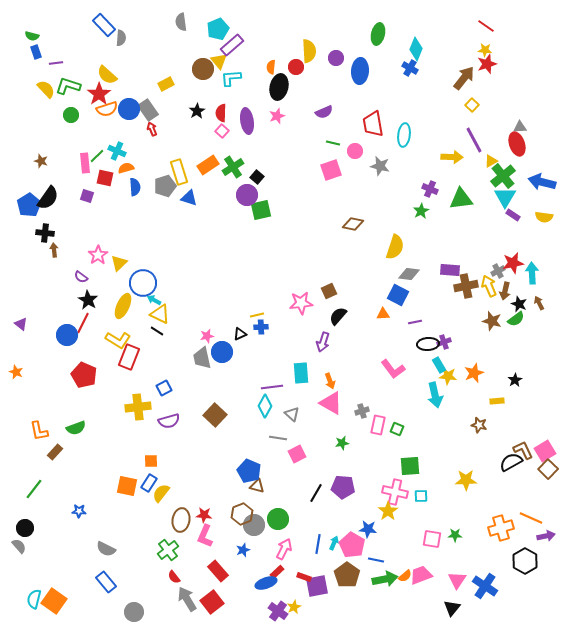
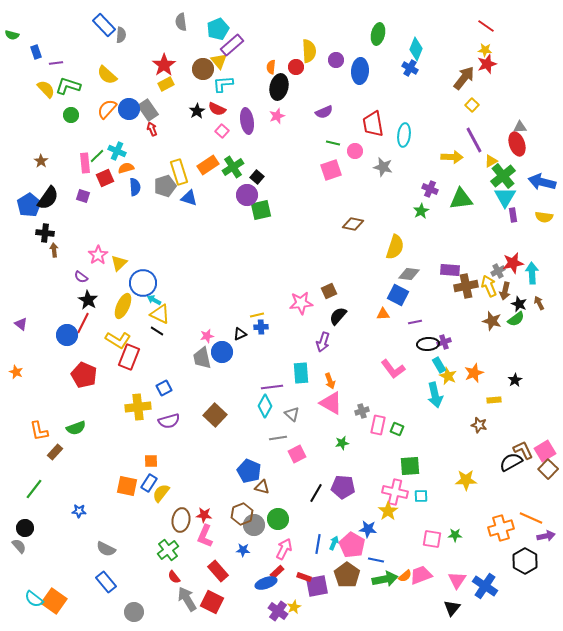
green semicircle at (32, 36): moved 20 px left, 1 px up
gray semicircle at (121, 38): moved 3 px up
purple circle at (336, 58): moved 2 px down
cyan L-shape at (231, 78): moved 8 px left, 6 px down
red star at (99, 94): moved 65 px right, 29 px up
orange semicircle at (107, 109): rotated 150 degrees clockwise
red semicircle at (221, 113): moved 4 px left, 4 px up; rotated 66 degrees counterclockwise
brown star at (41, 161): rotated 16 degrees clockwise
gray star at (380, 166): moved 3 px right, 1 px down
red square at (105, 178): rotated 36 degrees counterclockwise
purple square at (87, 196): moved 4 px left
purple rectangle at (513, 215): rotated 48 degrees clockwise
yellow star at (448, 376): rotated 18 degrees clockwise
yellow rectangle at (497, 401): moved 3 px left, 1 px up
gray line at (278, 438): rotated 18 degrees counterclockwise
brown triangle at (257, 486): moved 5 px right, 1 px down
blue star at (243, 550): rotated 24 degrees clockwise
cyan semicircle at (34, 599): rotated 66 degrees counterclockwise
red square at (212, 602): rotated 25 degrees counterclockwise
